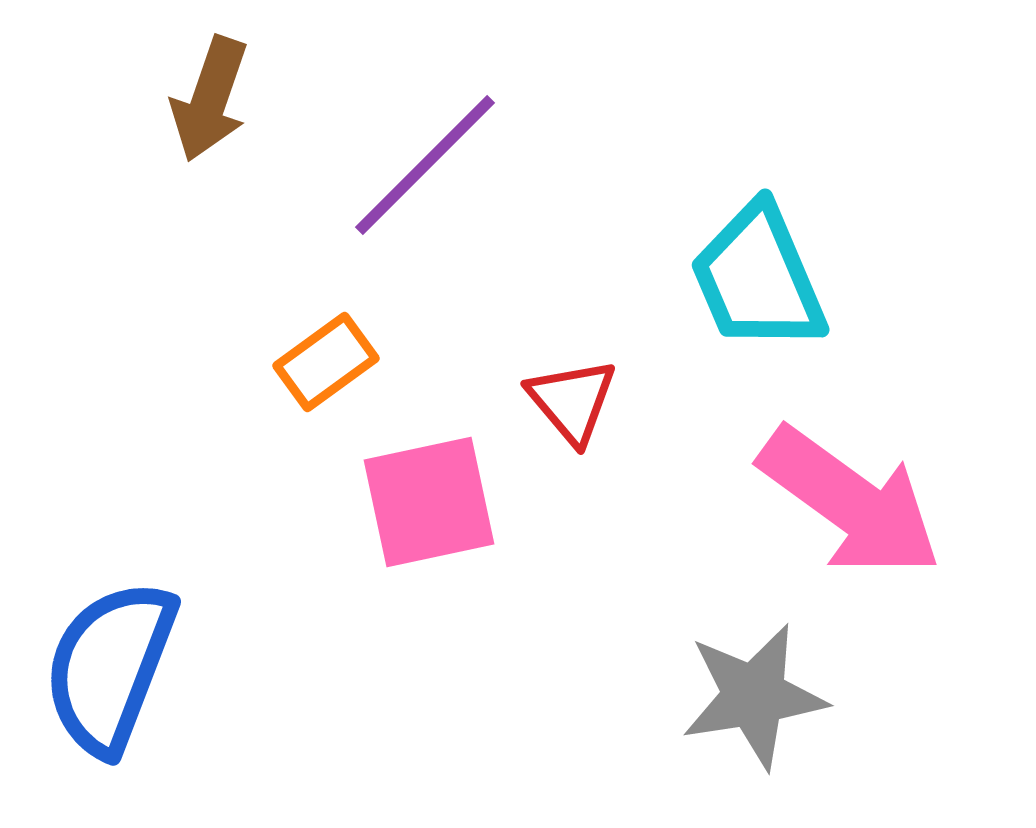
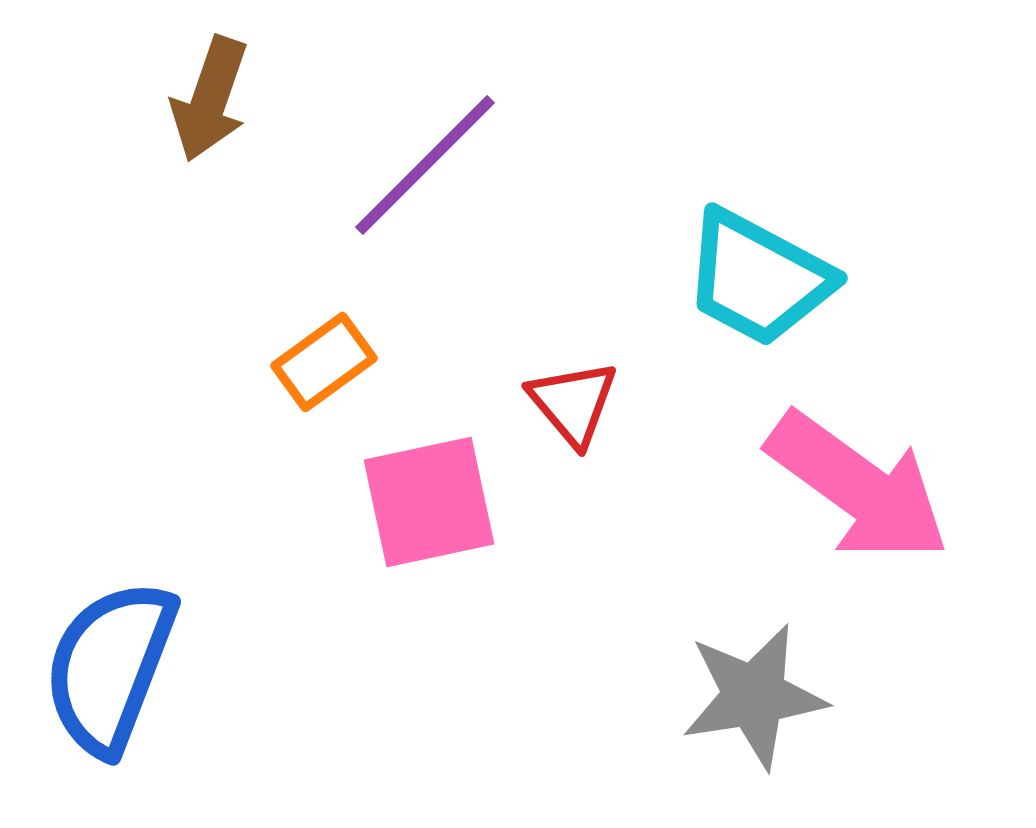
cyan trapezoid: rotated 39 degrees counterclockwise
orange rectangle: moved 2 px left
red triangle: moved 1 px right, 2 px down
pink arrow: moved 8 px right, 15 px up
